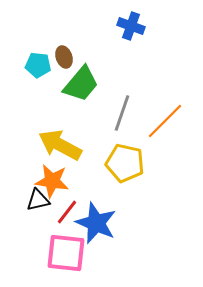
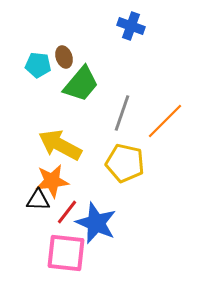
orange star: rotated 16 degrees counterclockwise
black triangle: rotated 15 degrees clockwise
